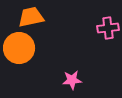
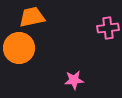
orange trapezoid: moved 1 px right
pink star: moved 2 px right
